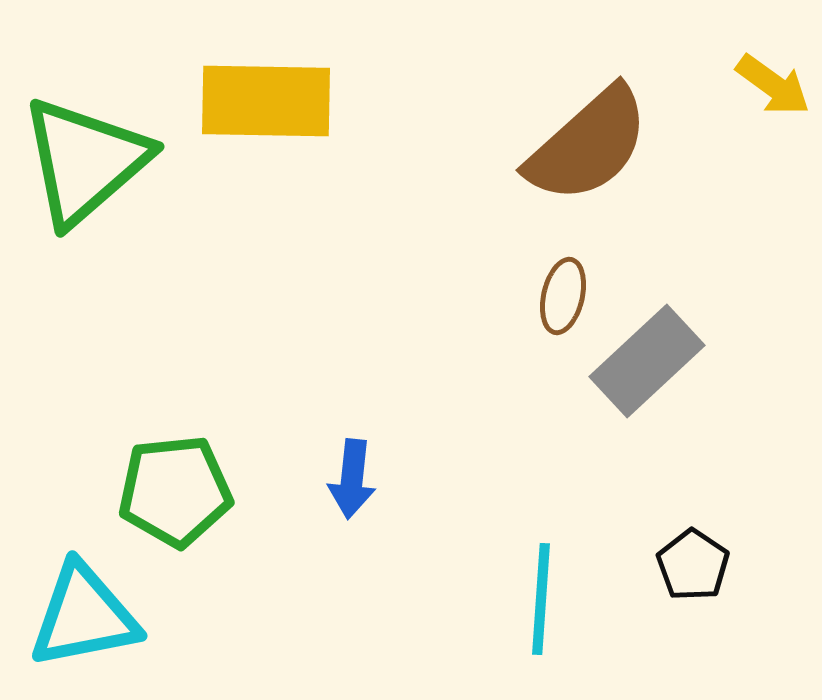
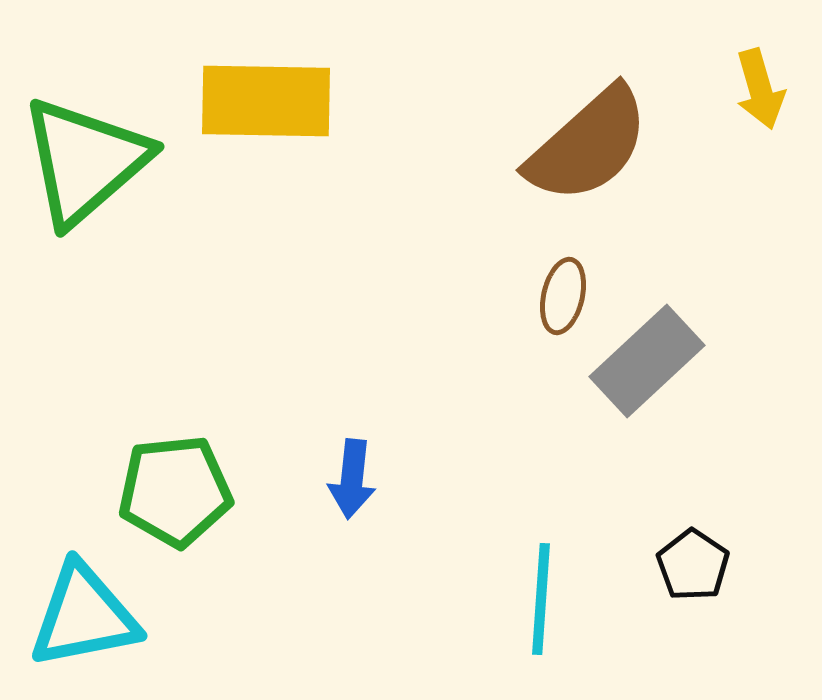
yellow arrow: moved 13 px left, 4 px down; rotated 38 degrees clockwise
